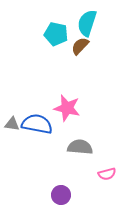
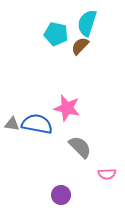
gray semicircle: rotated 40 degrees clockwise
pink semicircle: rotated 12 degrees clockwise
